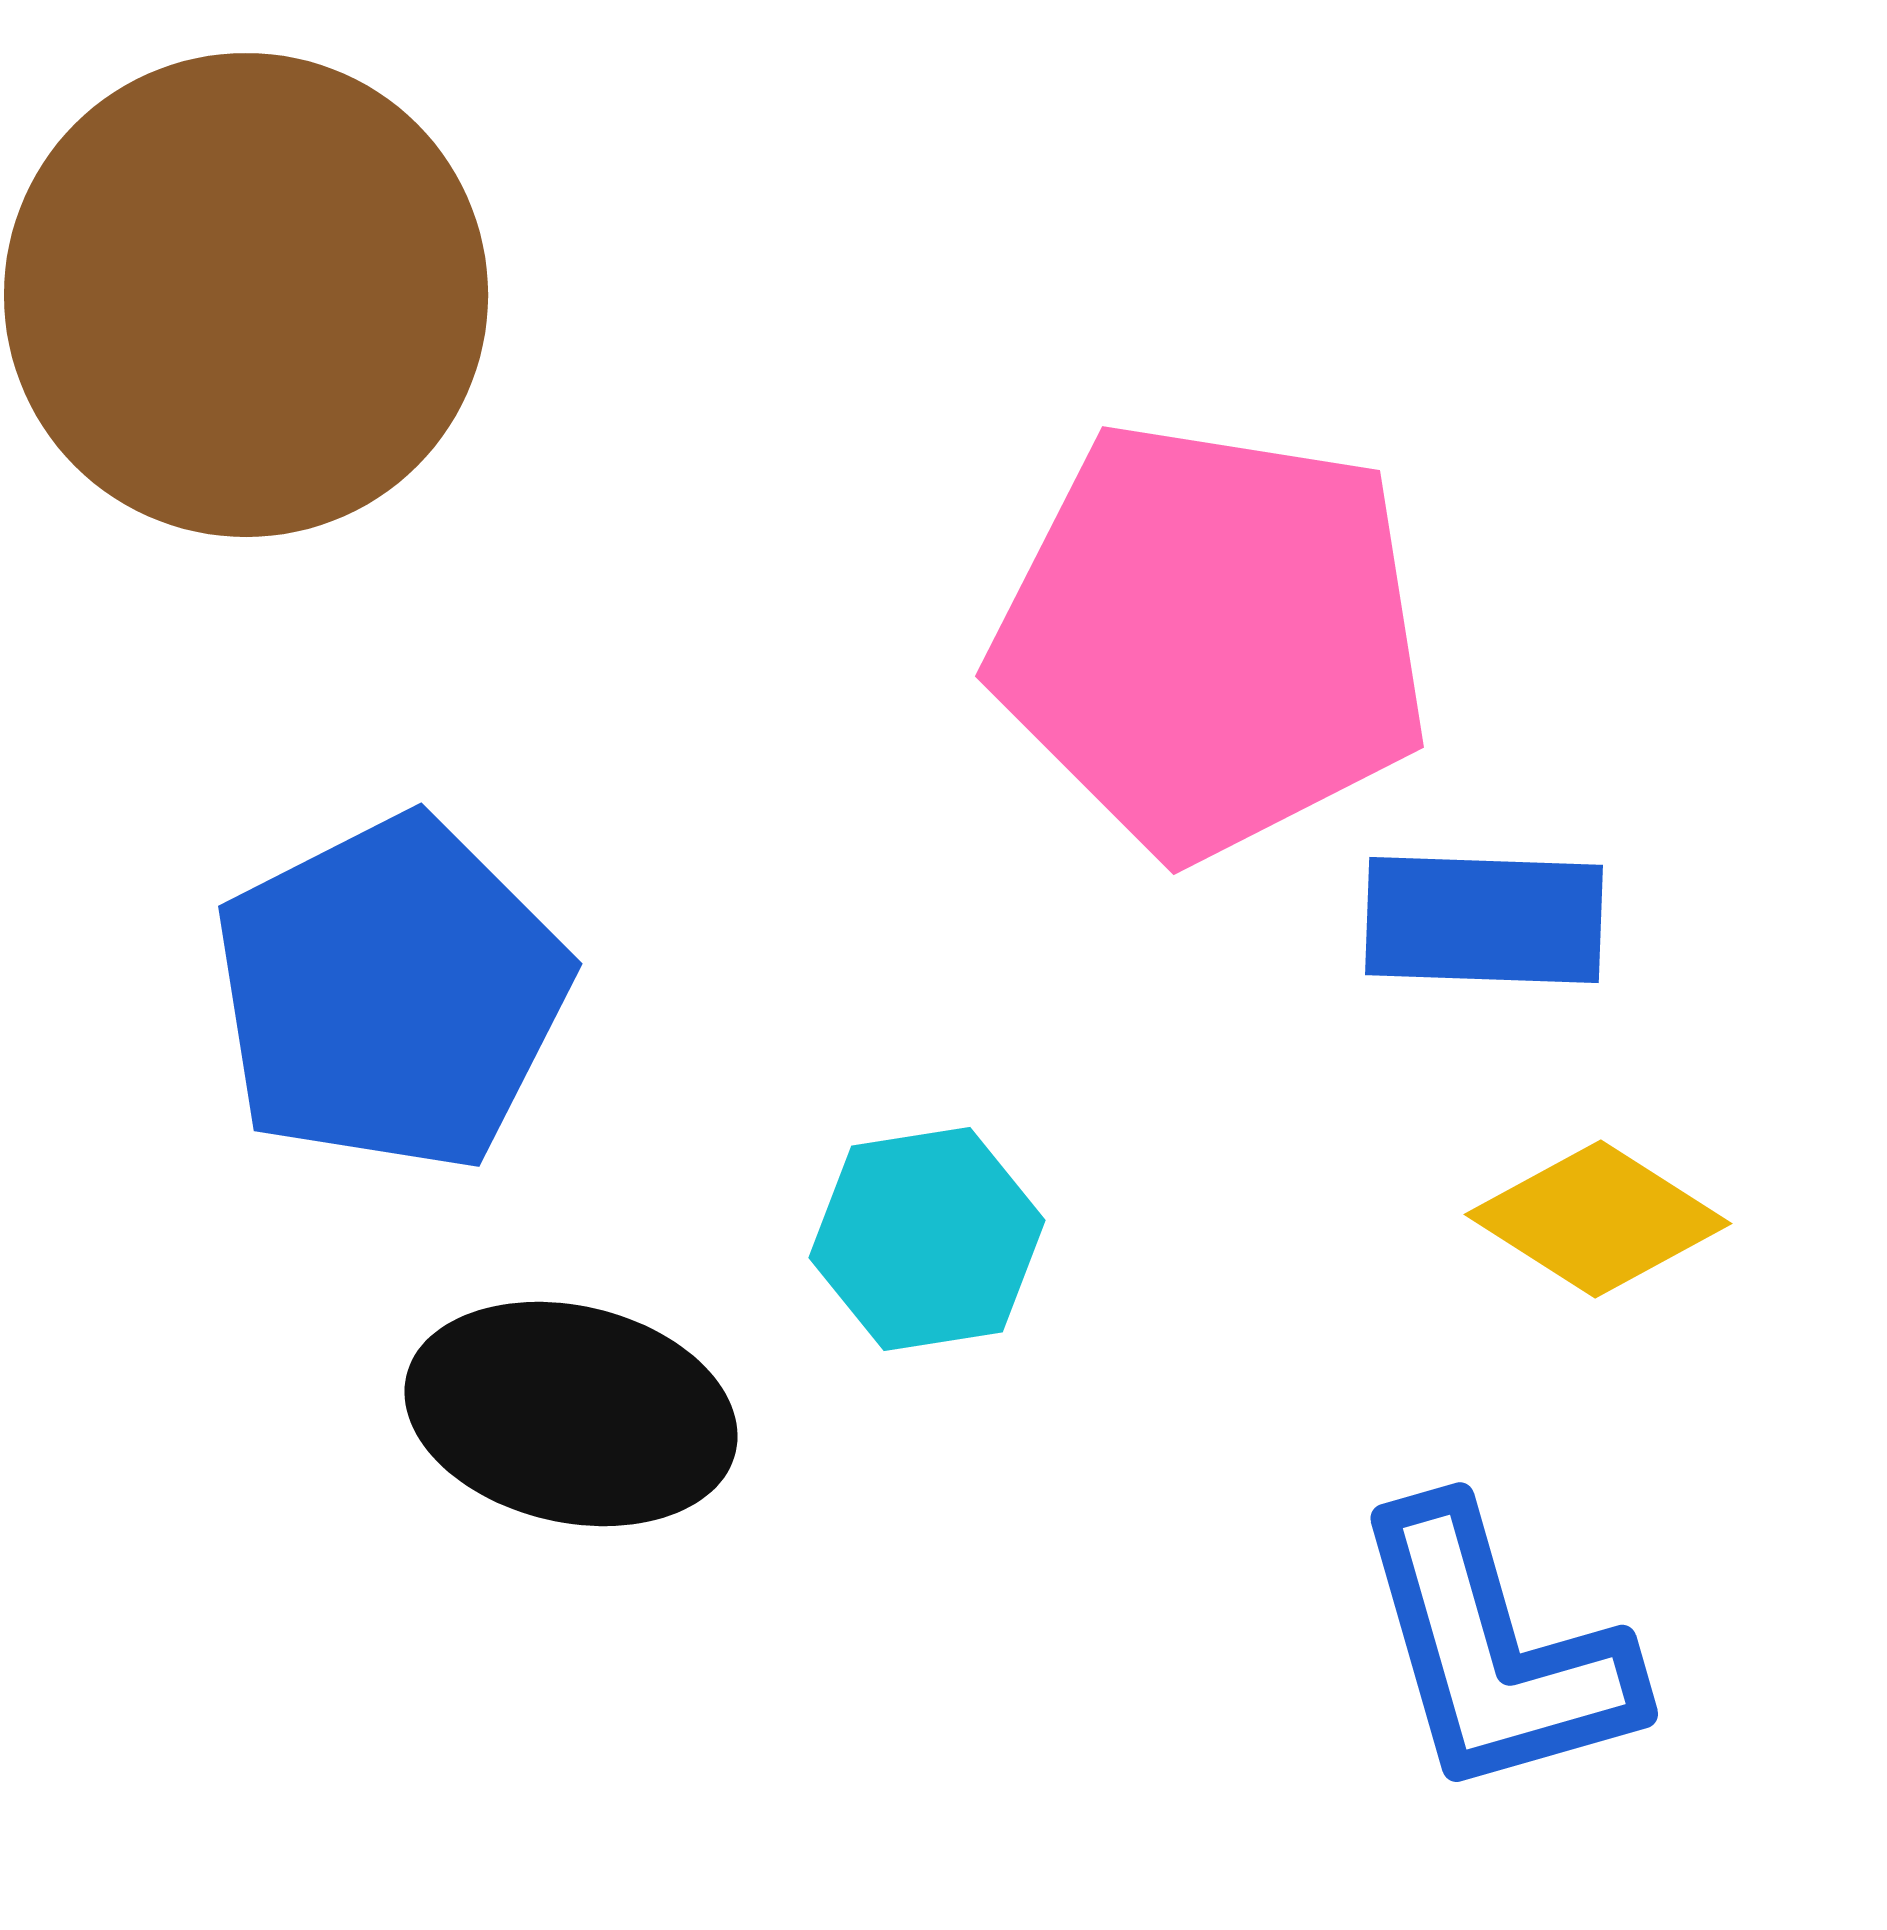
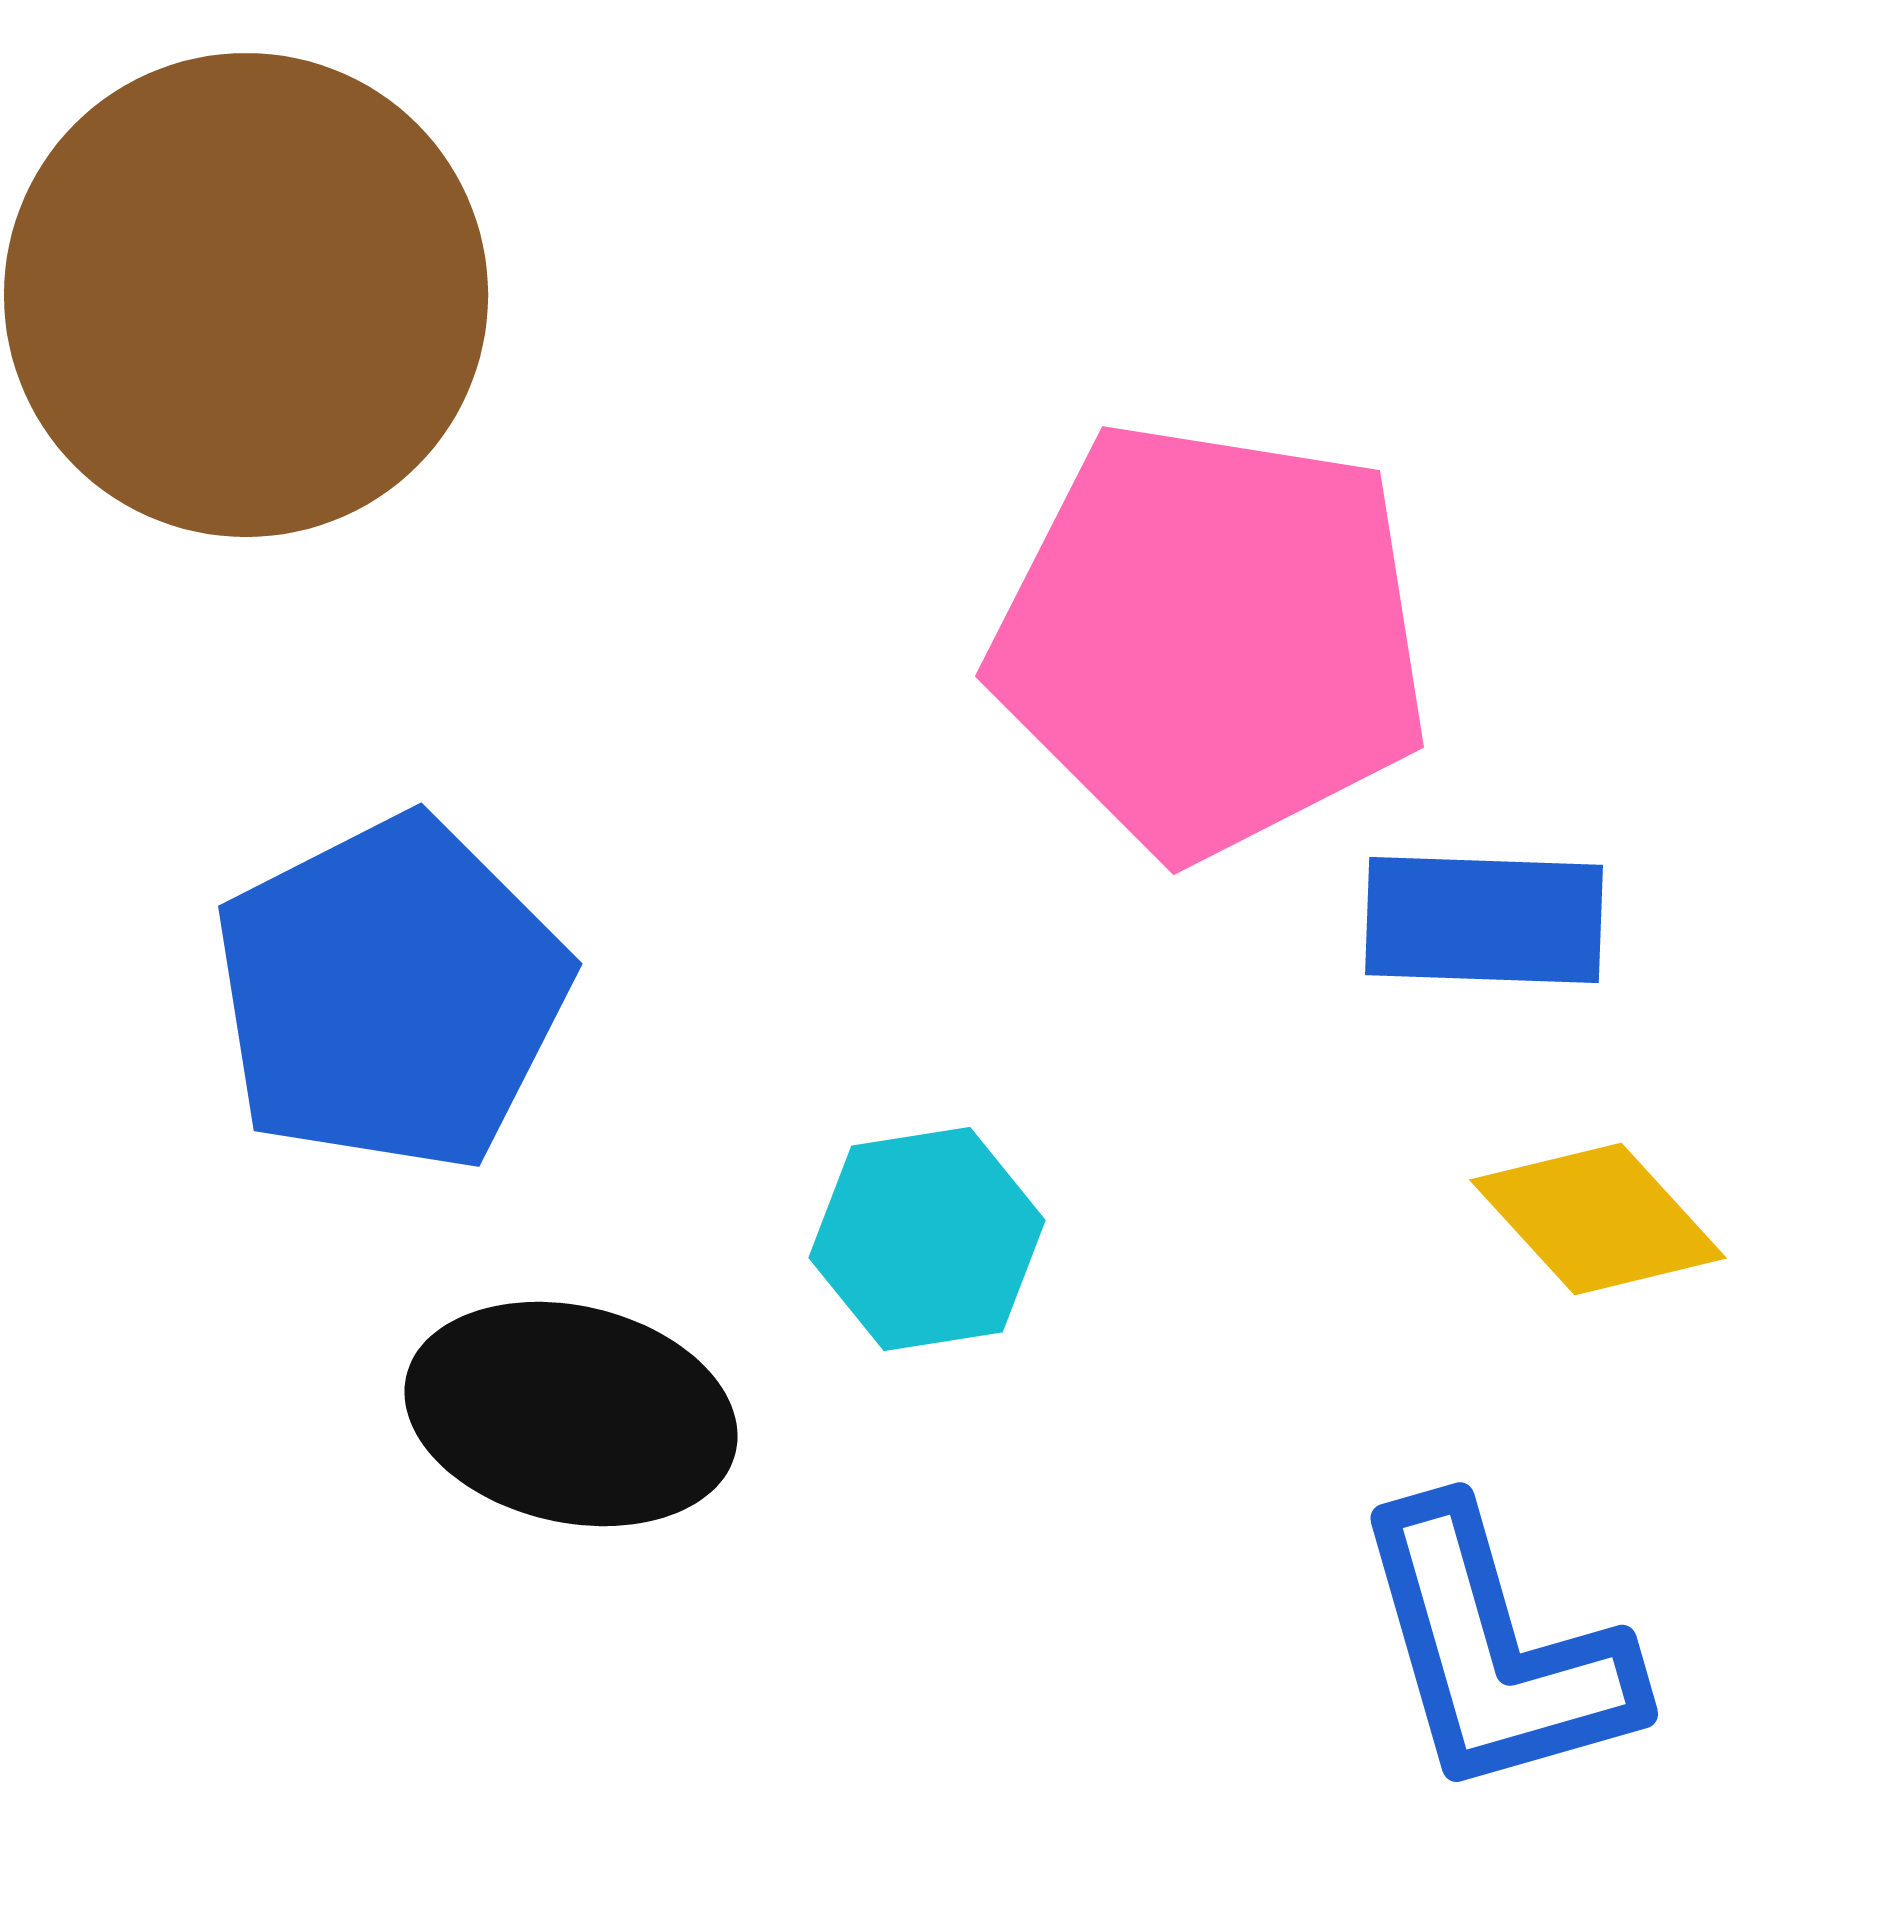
yellow diamond: rotated 15 degrees clockwise
